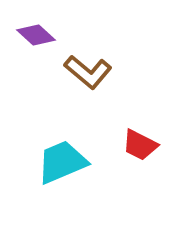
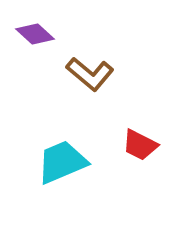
purple diamond: moved 1 px left, 1 px up
brown L-shape: moved 2 px right, 2 px down
